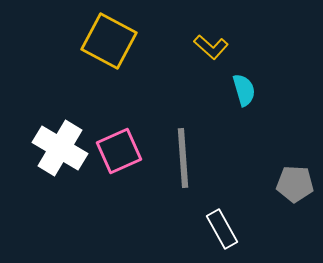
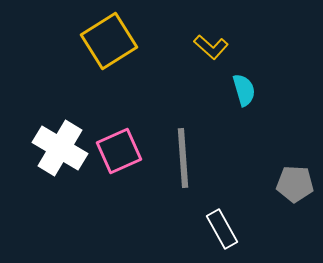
yellow square: rotated 30 degrees clockwise
